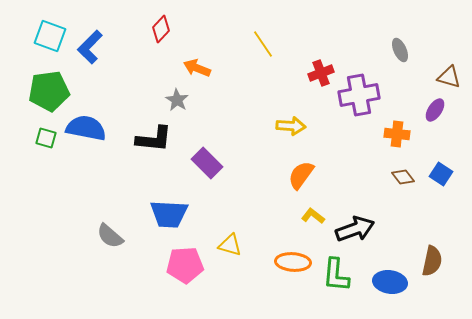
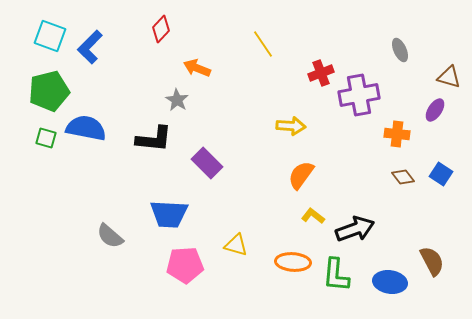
green pentagon: rotated 6 degrees counterclockwise
yellow triangle: moved 6 px right
brown semicircle: rotated 40 degrees counterclockwise
